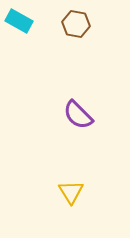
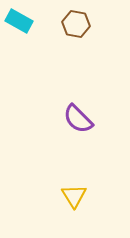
purple semicircle: moved 4 px down
yellow triangle: moved 3 px right, 4 px down
